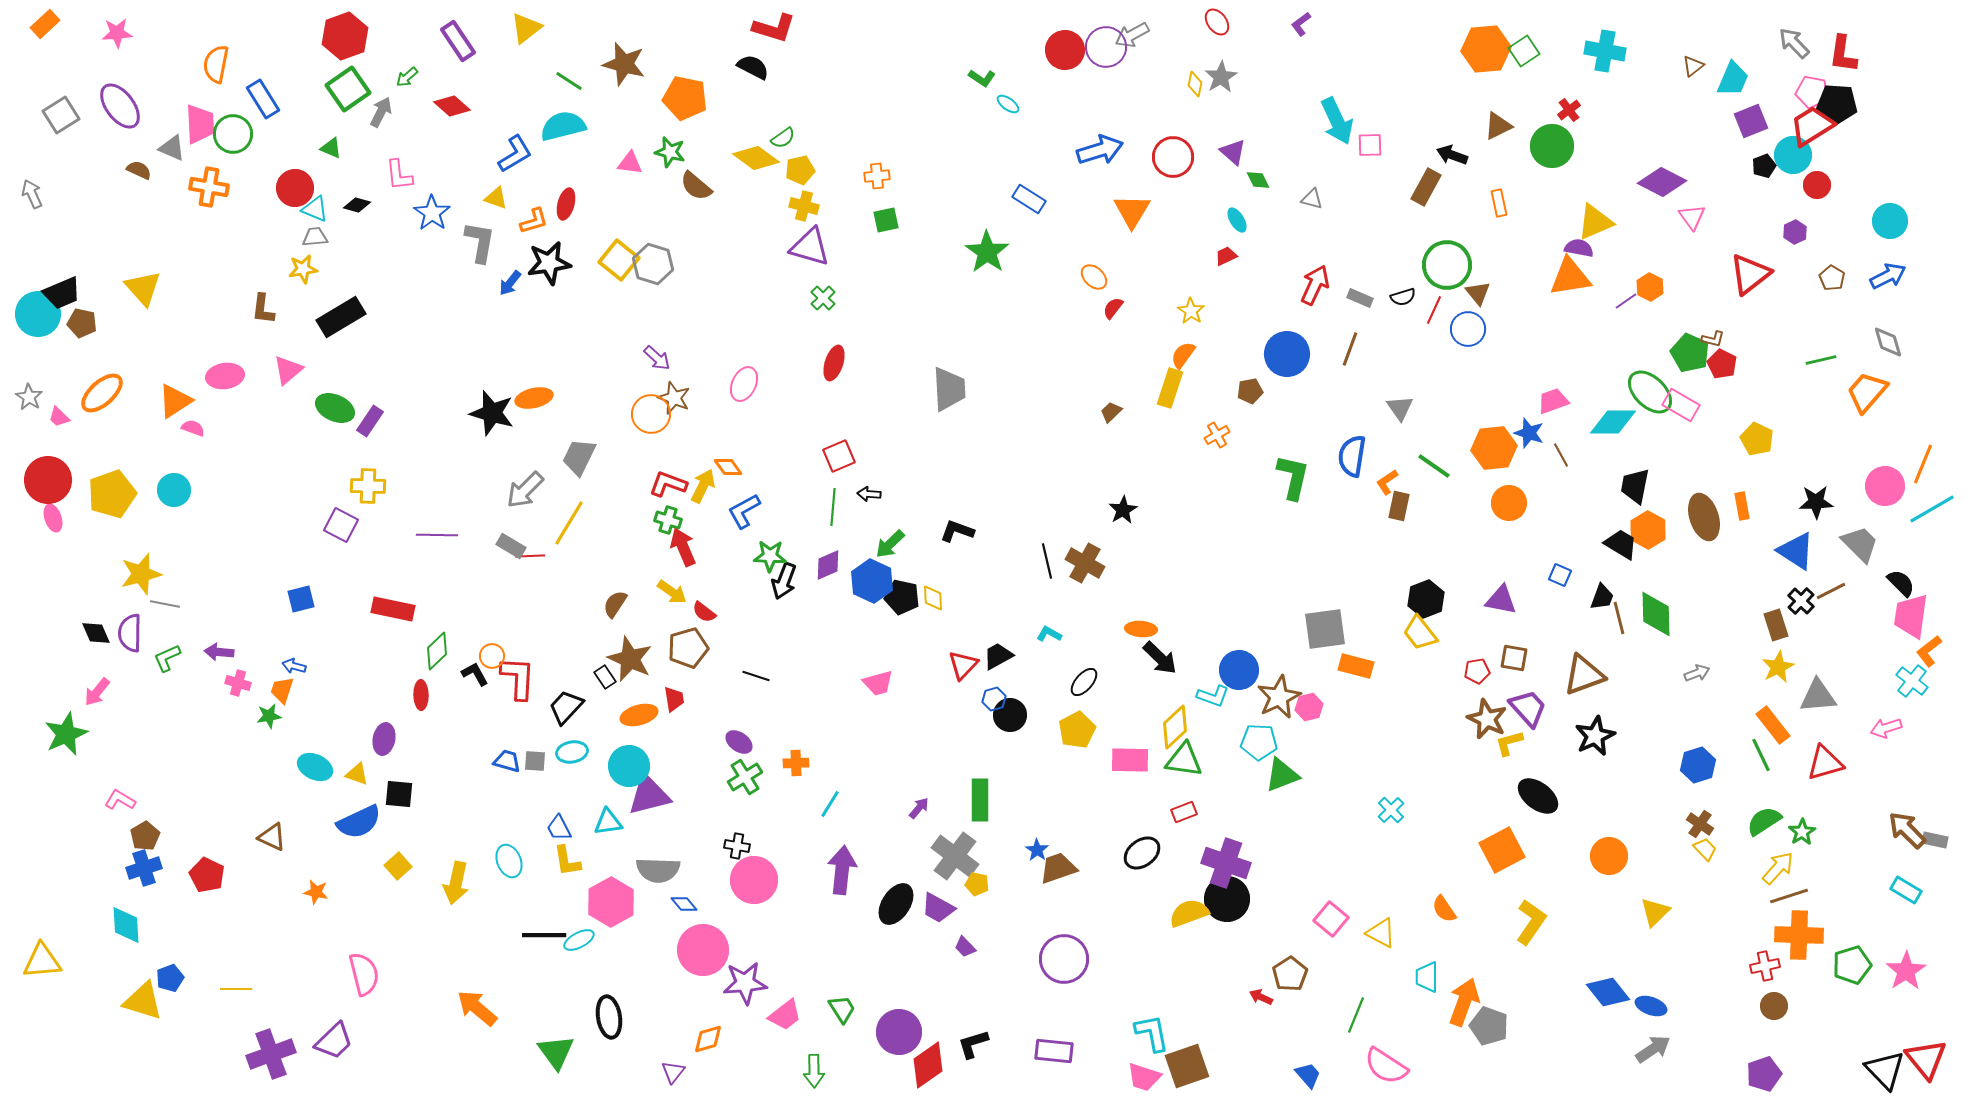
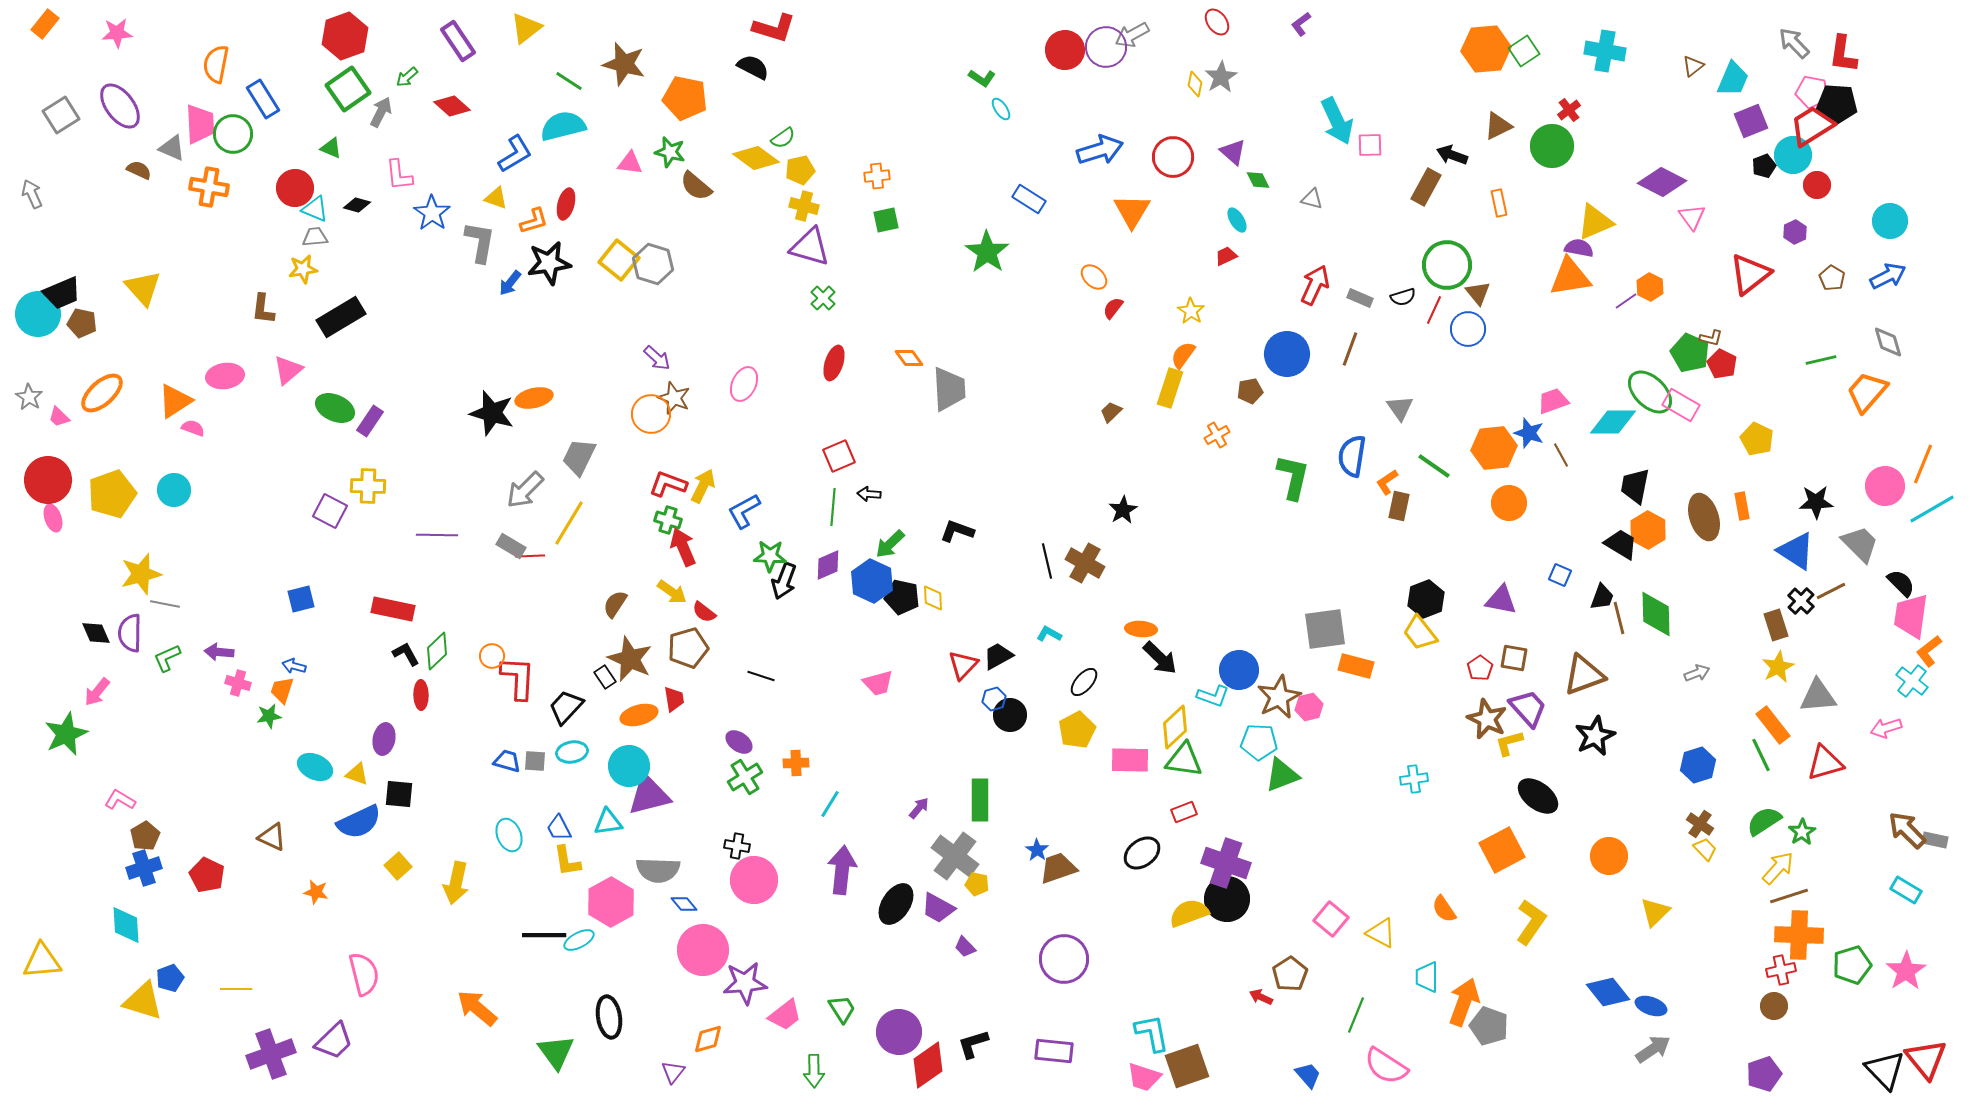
orange rectangle at (45, 24): rotated 8 degrees counterclockwise
cyan ellipse at (1008, 104): moved 7 px left, 5 px down; rotated 20 degrees clockwise
brown L-shape at (1713, 339): moved 2 px left, 1 px up
orange diamond at (728, 467): moved 181 px right, 109 px up
purple square at (341, 525): moved 11 px left, 14 px up
red pentagon at (1477, 671): moved 3 px right, 3 px up; rotated 25 degrees counterclockwise
black L-shape at (475, 674): moved 69 px left, 20 px up
black line at (756, 676): moved 5 px right
cyan cross at (1391, 810): moved 23 px right, 31 px up; rotated 36 degrees clockwise
cyan ellipse at (509, 861): moved 26 px up
red cross at (1765, 966): moved 16 px right, 4 px down
